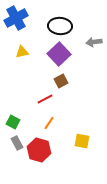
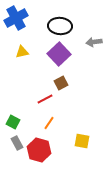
brown square: moved 2 px down
